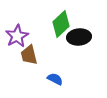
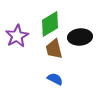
green diamond: moved 11 px left; rotated 12 degrees clockwise
black ellipse: moved 1 px right
brown trapezoid: moved 25 px right, 6 px up
